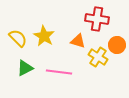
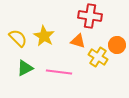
red cross: moved 7 px left, 3 px up
